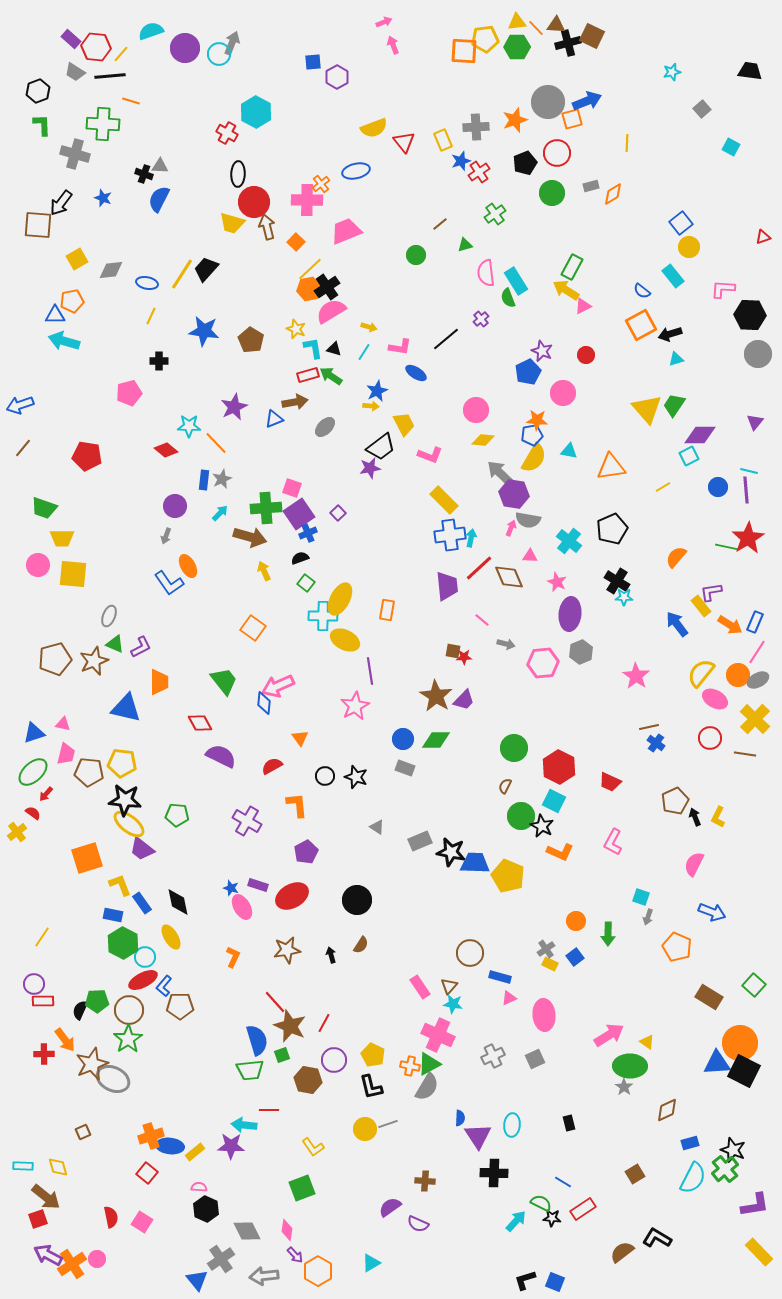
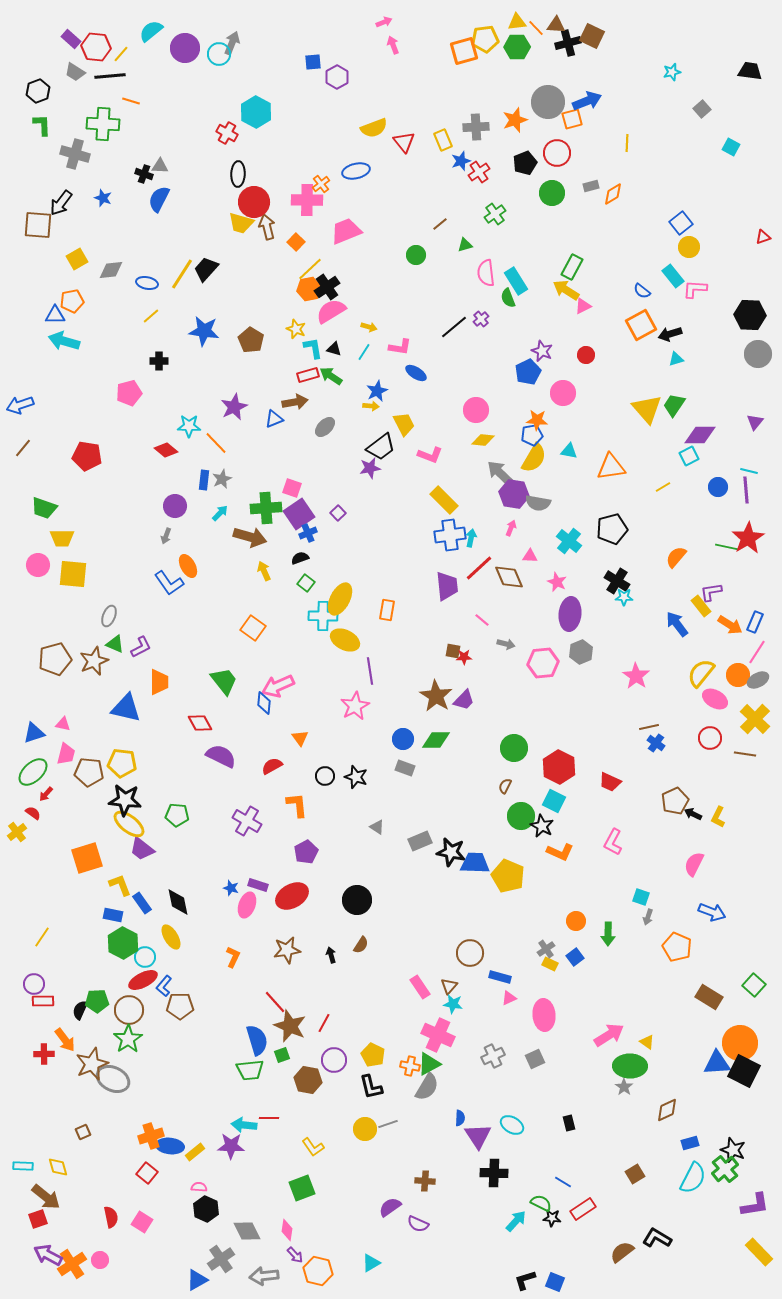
cyan semicircle at (151, 31): rotated 20 degrees counterclockwise
orange square at (464, 51): rotated 20 degrees counterclockwise
yellow trapezoid at (232, 223): moved 9 px right
pink L-shape at (723, 289): moved 28 px left
yellow line at (151, 316): rotated 24 degrees clockwise
black line at (446, 339): moved 8 px right, 12 px up
gray semicircle at (528, 520): moved 10 px right, 17 px up
black pentagon at (612, 529): rotated 8 degrees clockwise
black arrow at (695, 817): moved 2 px left, 3 px up; rotated 42 degrees counterclockwise
pink ellipse at (242, 907): moved 5 px right, 2 px up; rotated 50 degrees clockwise
red line at (269, 1110): moved 8 px down
cyan ellipse at (512, 1125): rotated 65 degrees counterclockwise
pink circle at (97, 1259): moved 3 px right, 1 px down
orange hexagon at (318, 1271): rotated 16 degrees counterclockwise
blue triangle at (197, 1280): rotated 40 degrees clockwise
